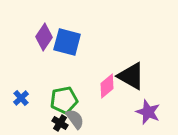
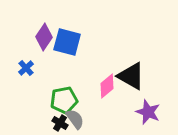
blue cross: moved 5 px right, 30 px up
